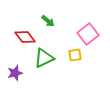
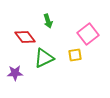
green arrow: rotated 32 degrees clockwise
purple star: rotated 14 degrees clockwise
